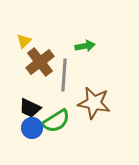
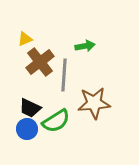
yellow triangle: moved 1 px right, 2 px up; rotated 21 degrees clockwise
brown star: rotated 16 degrees counterclockwise
blue circle: moved 5 px left, 1 px down
